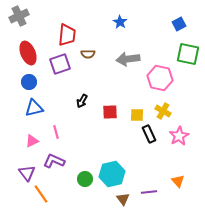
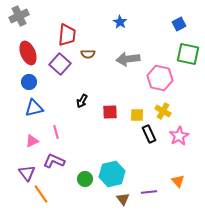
purple square: rotated 30 degrees counterclockwise
